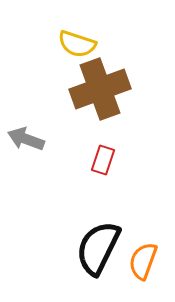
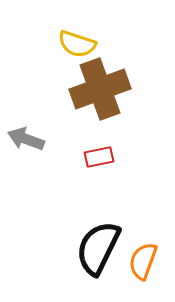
red rectangle: moved 4 px left, 3 px up; rotated 60 degrees clockwise
